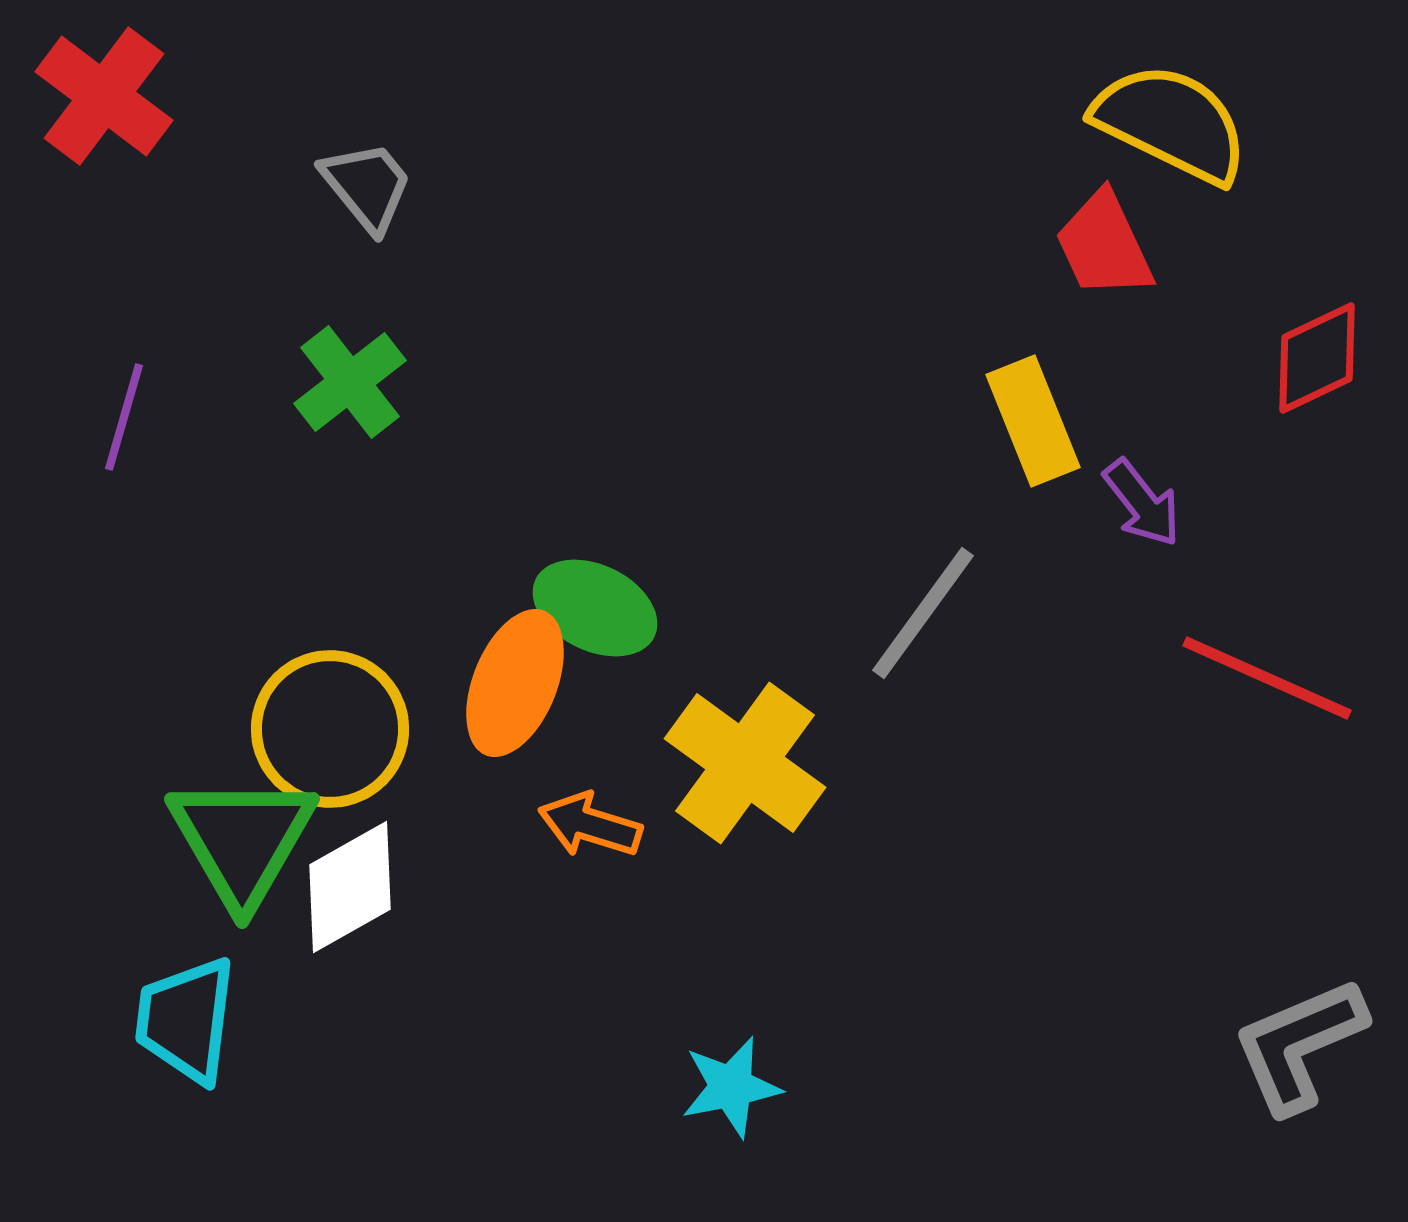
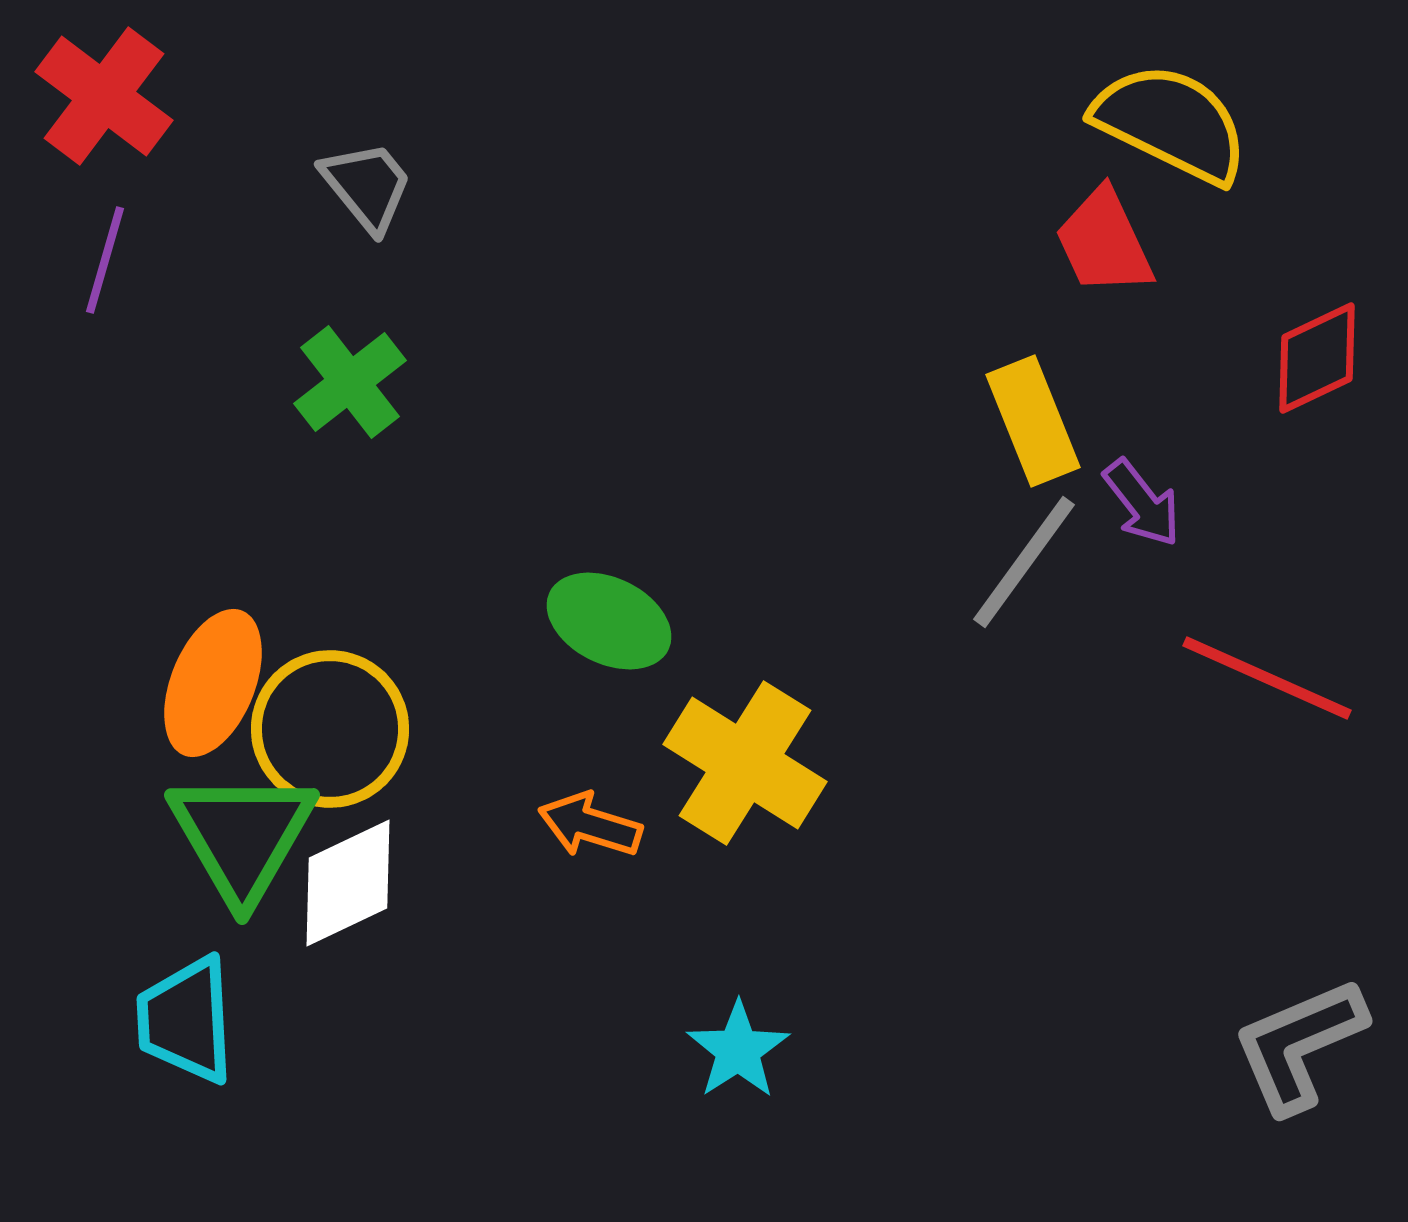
red trapezoid: moved 3 px up
purple line: moved 19 px left, 157 px up
green ellipse: moved 14 px right, 13 px down
gray line: moved 101 px right, 51 px up
orange ellipse: moved 302 px left
yellow cross: rotated 4 degrees counterclockwise
green triangle: moved 4 px up
white diamond: moved 2 px left, 4 px up; rotated 4 degrees clockwise
cyan trapezoid: rotated 10 degrees counterclockwise
cyan star: moved 7 px right, 37 px up; rotated 22 degrees counterclockwise
